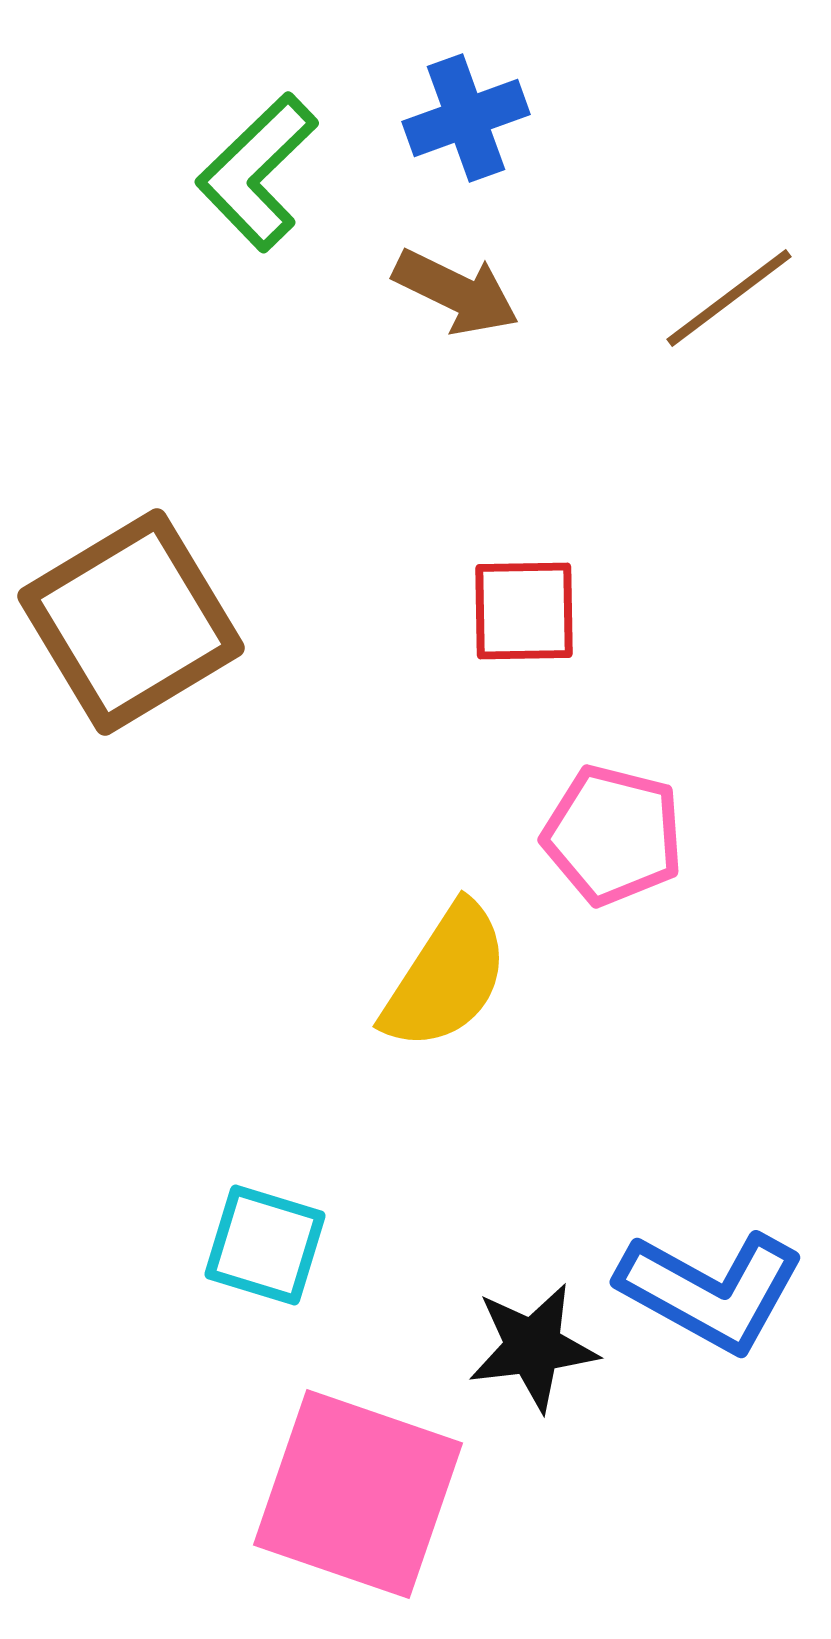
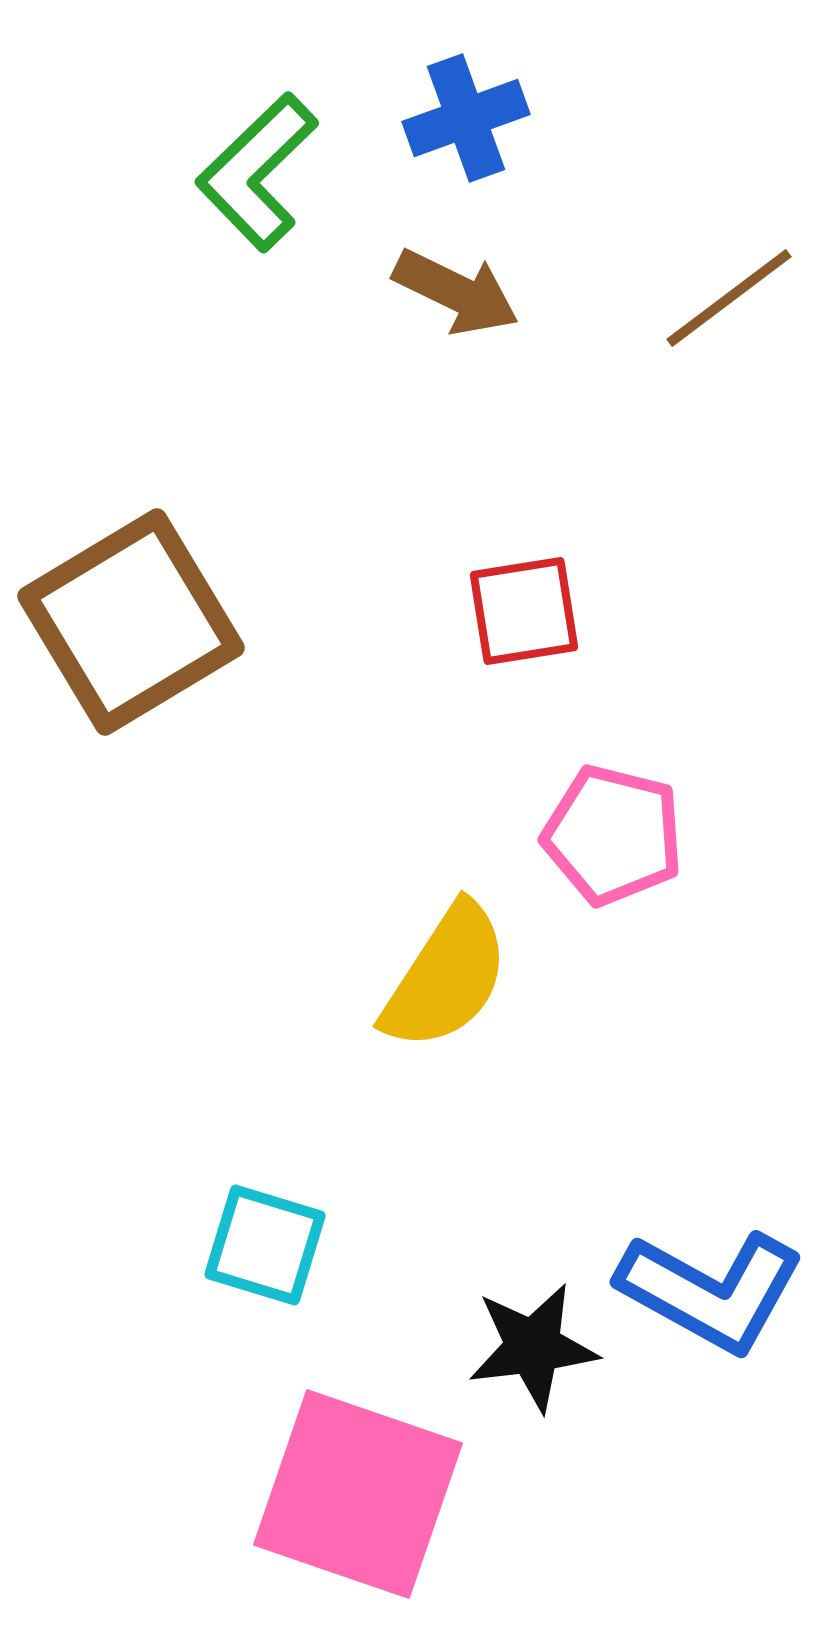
red square: rotated 8 degrees counterclockwise
